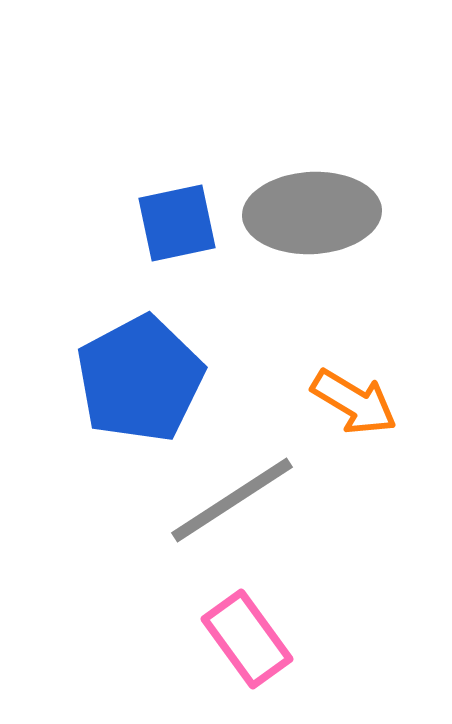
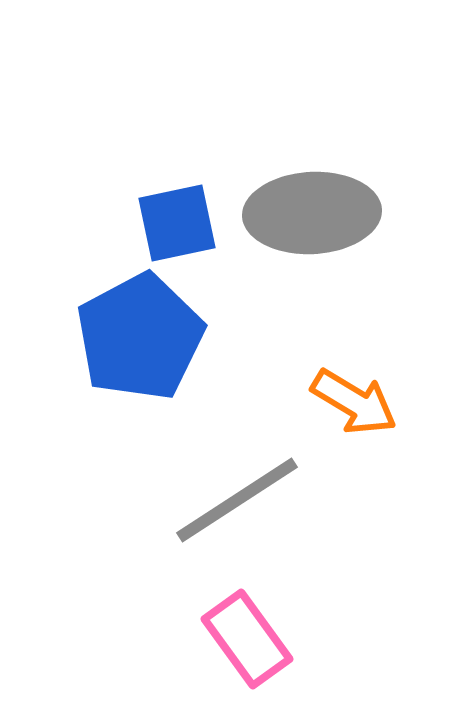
blue pentagon: moved 42 px up
gray line: moved 5 px right
